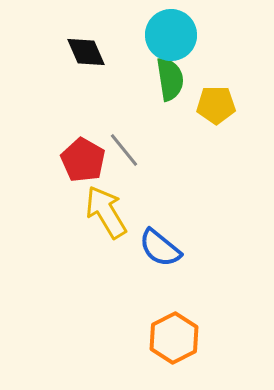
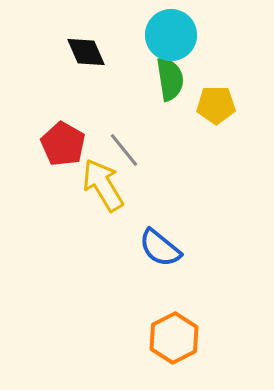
red pentagon: moved 20 px left, 16 px up
yellow arrow: moved 3 px left, 27 px up
